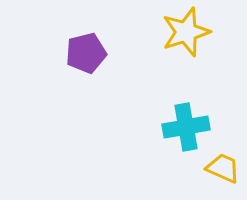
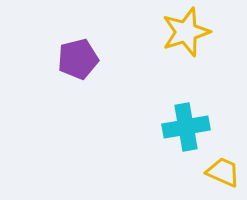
purple pentagon: moved 8 px left, 6 px down
yellow trapezoid: moved 4 px down
